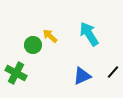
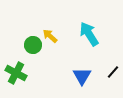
blue triangle: rotated 36 degrees counterclockwise
